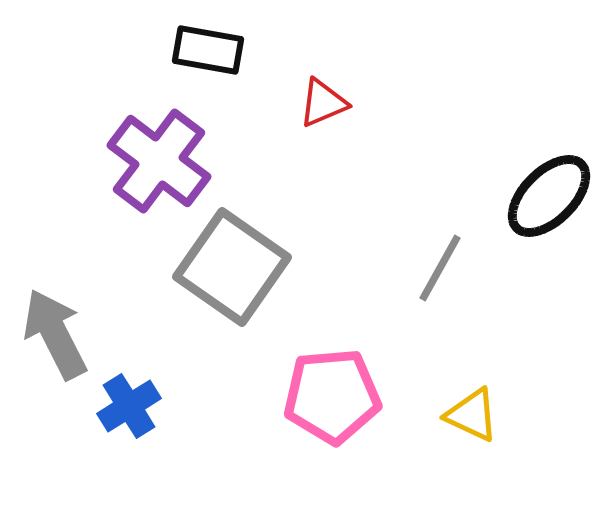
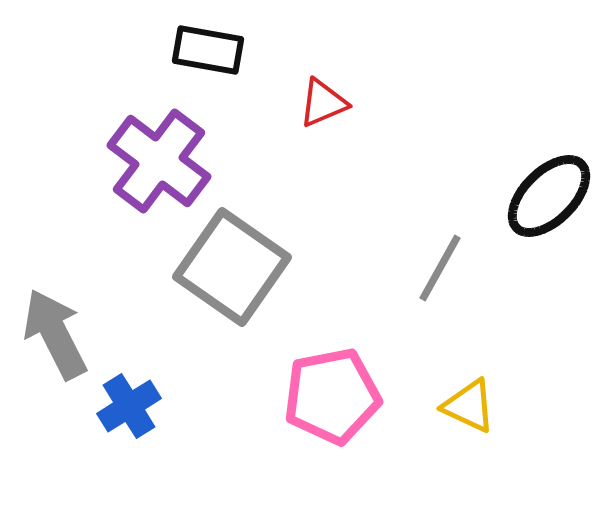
pink pentagon: rotated 6 degrees counterclockwise
yellow triangle: moved 3 px left, 9 px up
